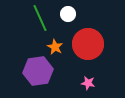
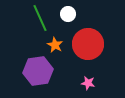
orange star: moved 2 px up
